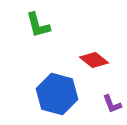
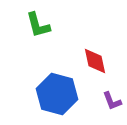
red diamond: moved 1 px right, 1 px down; rotated 40 degrees clockwise
purple L-shape: moved 3 px up
